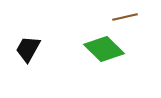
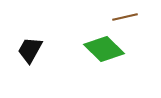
black trapezoid: moved 2 px right, 1 px down
